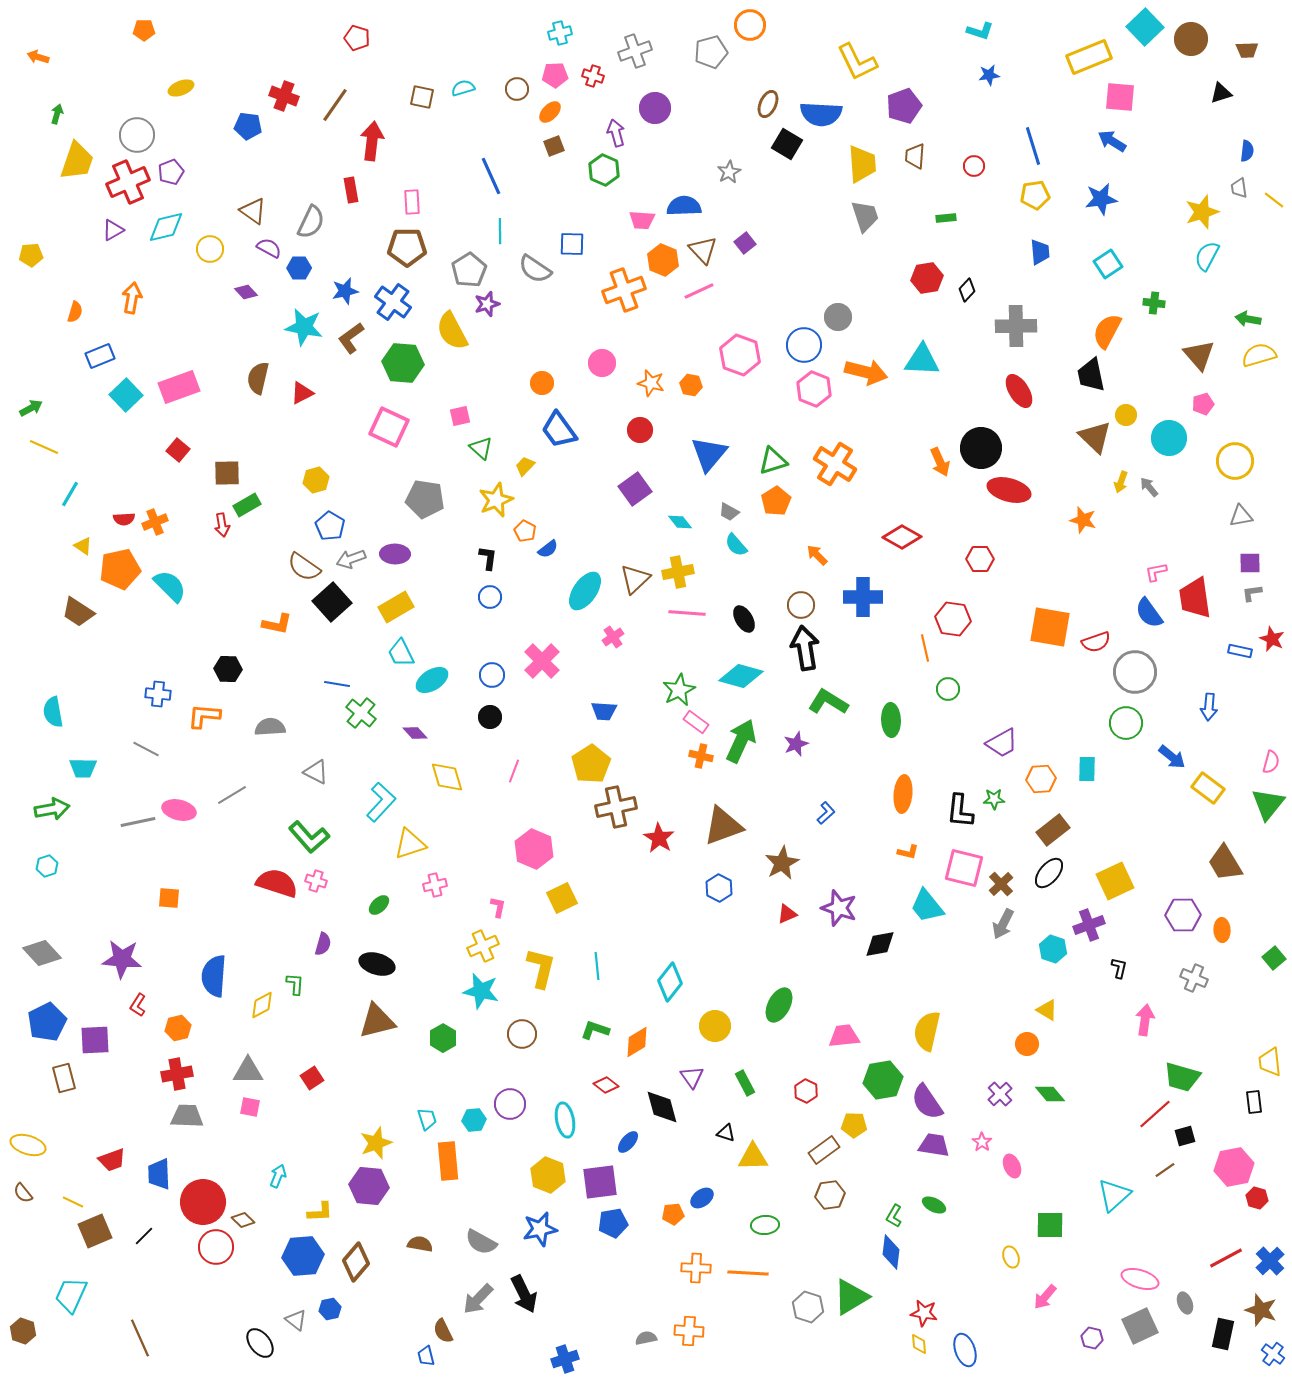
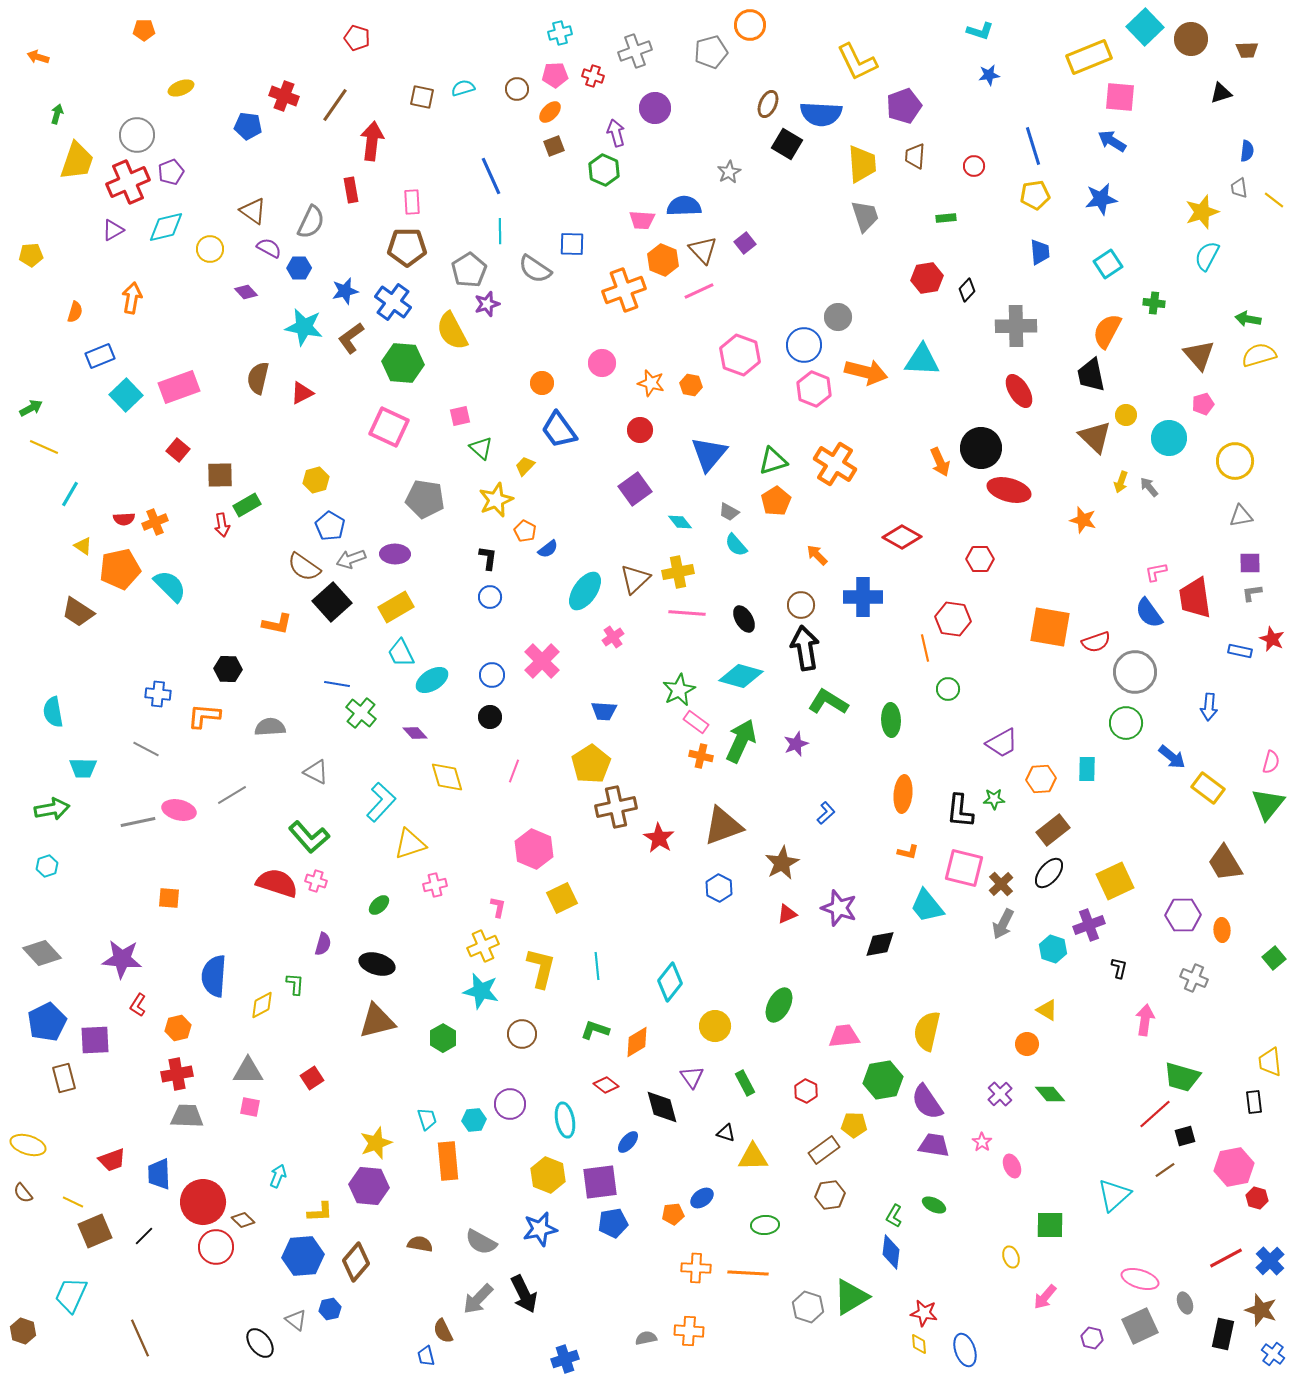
brown square at (227, 473): moved 7 px left, 2 px down
